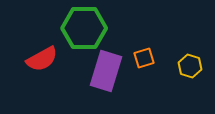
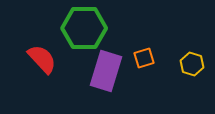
red semicircle: rotated 104 degrees counterclockwise
yellow hexagon: moved 2 px right, 2 px up
